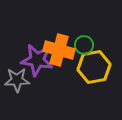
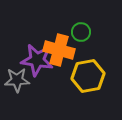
green circle: moved 3 px left, 13 px up
yellow hexagon: moved 6 px left, 9 px down
